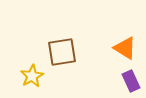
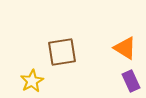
yellow star: moved 5 px down
